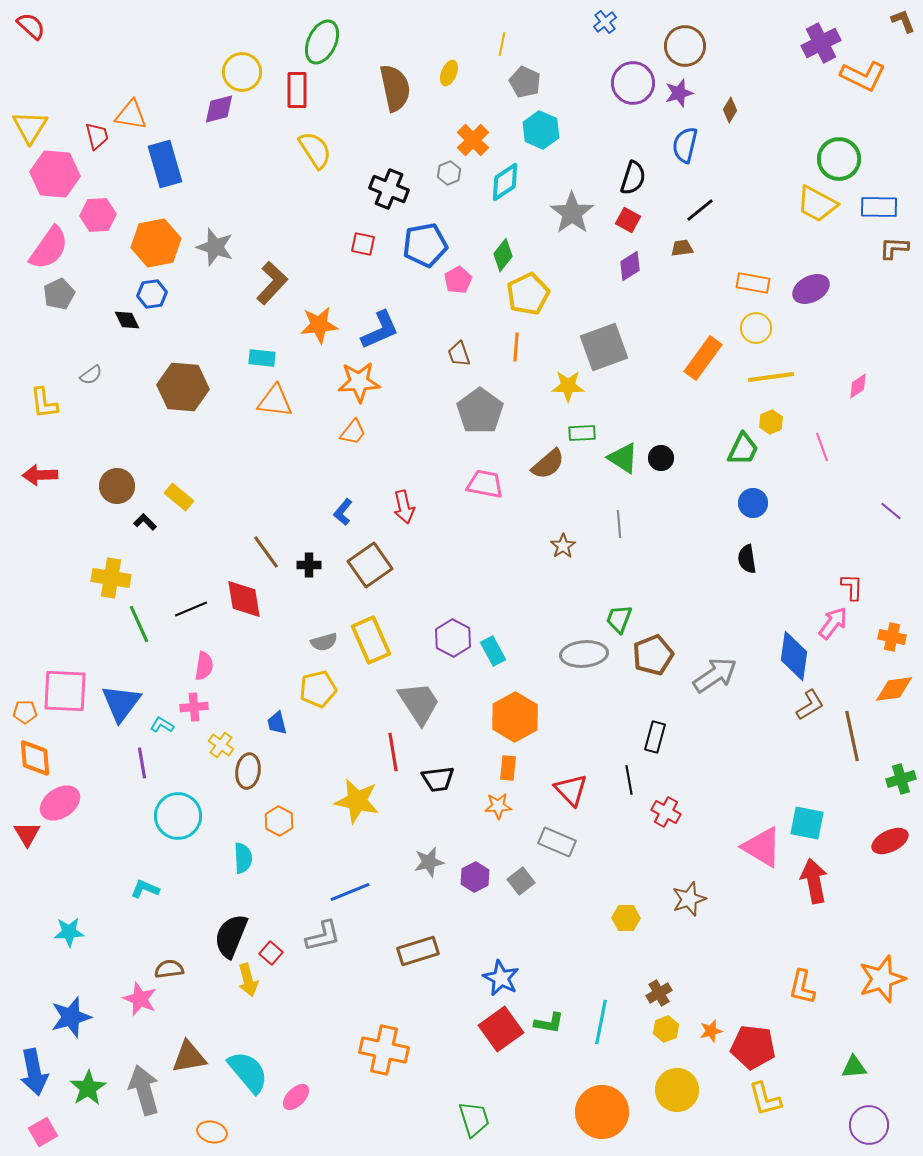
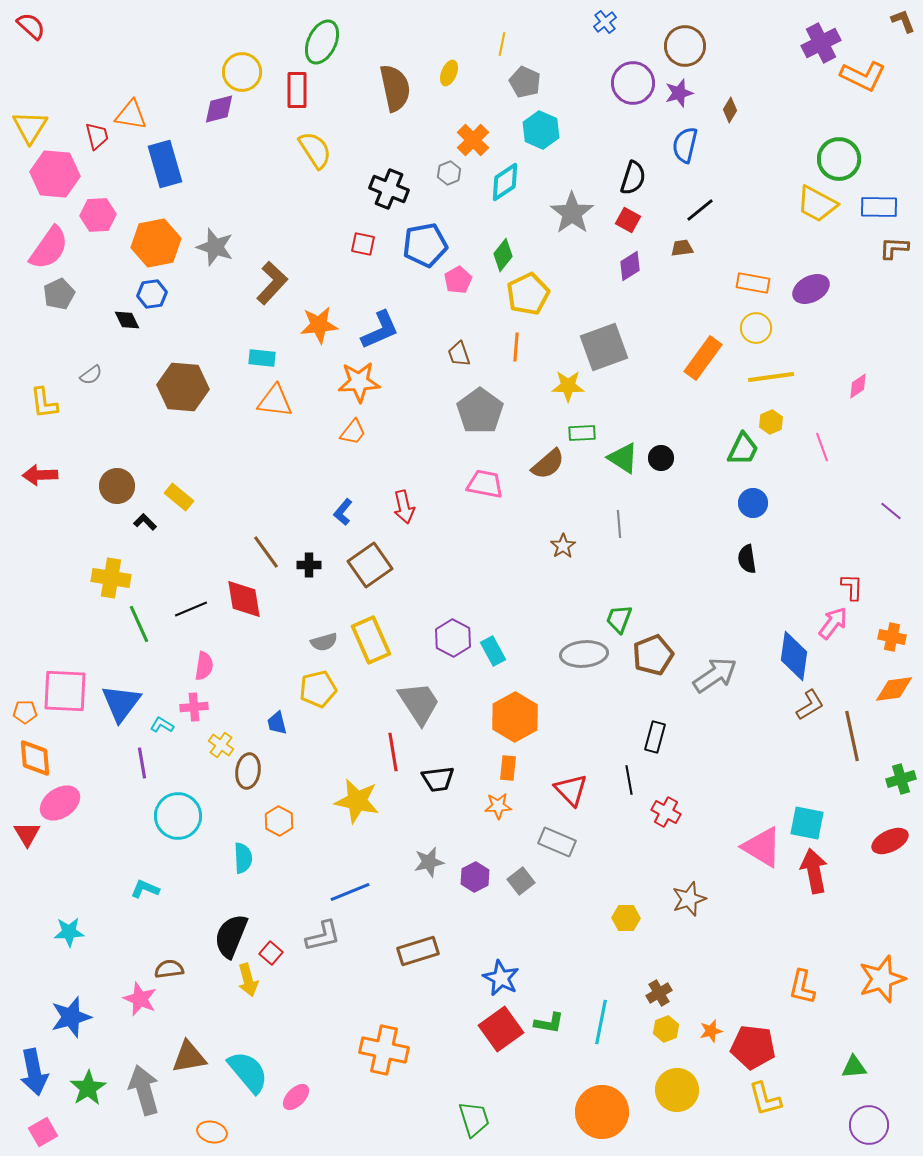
red arrow at (814, 881): moved 10 px up
